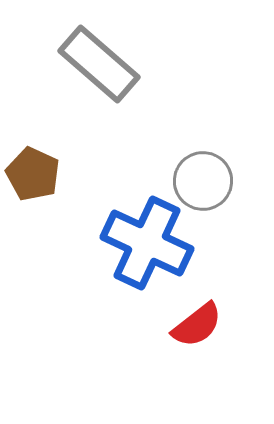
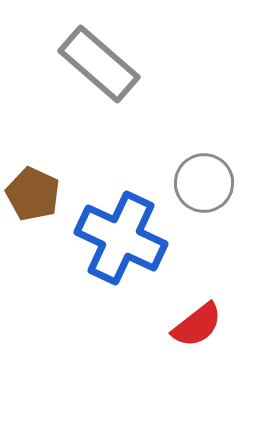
brown pentagon: moved 20 px down
gray circle: moved 1 px right, 2 px down
blue cross: moved 26 px left, 5 px up
